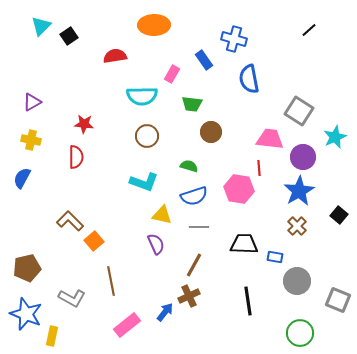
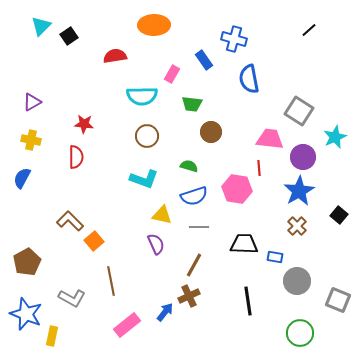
cyan L-shape at (144, 182): moved 3 px up
pink hexagon at (239, 189): moved 2 px left
brown pentagon at (27, 268): moved 6 px up; rotated 16 degrees counterclockwise
